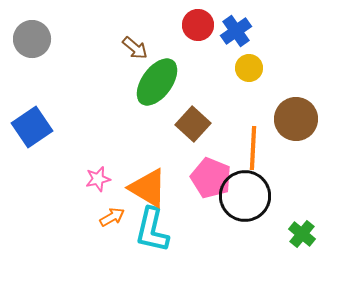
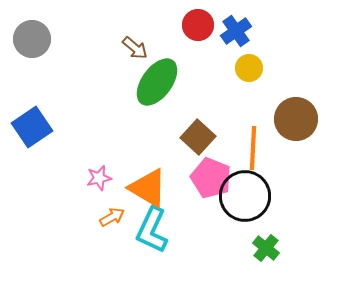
brown square: moved 5 px right, 13 px down
pink star: moved 1 px right, 1 px up
cyan L-shape: rotated 12 degrees clockwise
green cross: moved 36 px left, 14 px down
